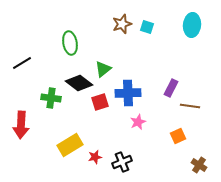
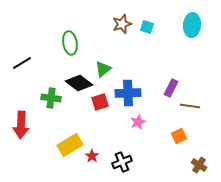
orange square: moved 1 px right
red star: moved 3 px left, 1 px up; rotated 24 degrees counterclockwise
